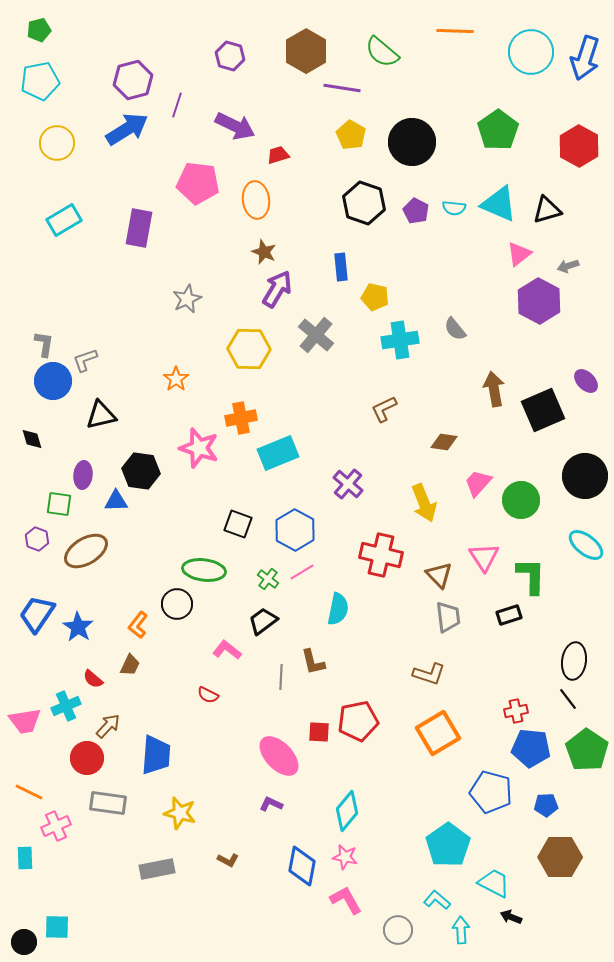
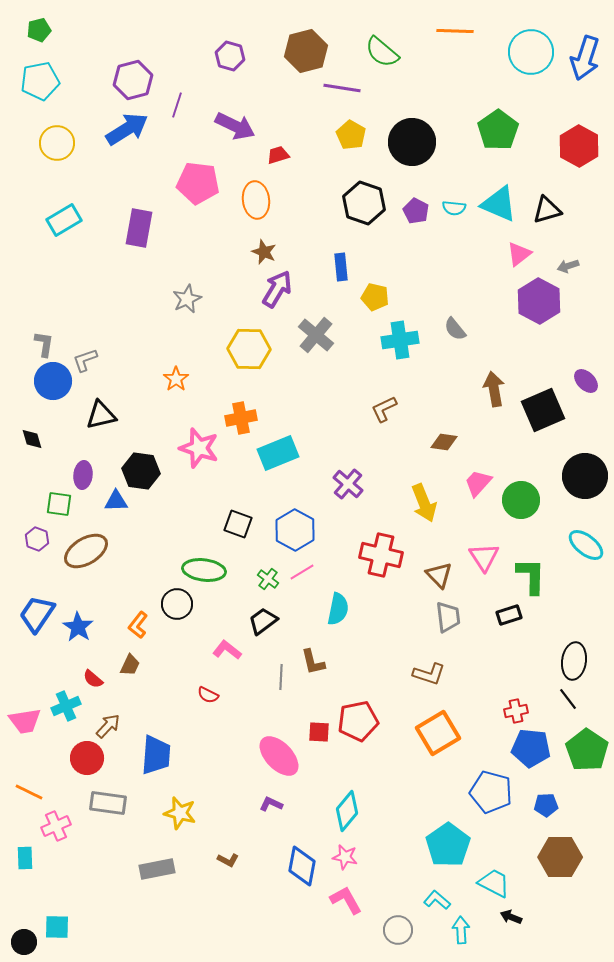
brown hexagon at (306, 51): rotated 15 degrees clockwise
